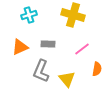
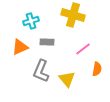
cyan cross: moved 2 px right, 6 px down
gray rectangle: moved 1 px left, 2 px up
pink line: moved 1 px right
